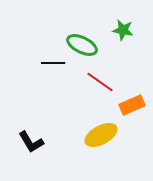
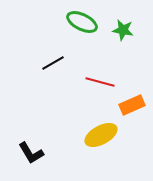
green ellipse: moved 23 px up
black line: rotated 30 degrees counterclockwise
red line: rotated 20 degrees counterclockwise
black L-shape: moved 11 px down
